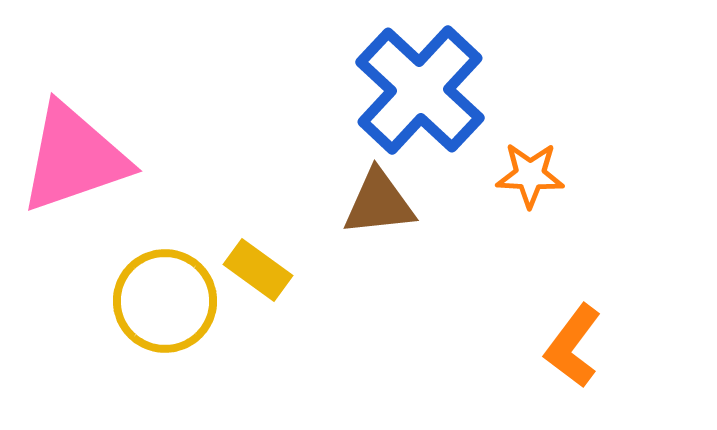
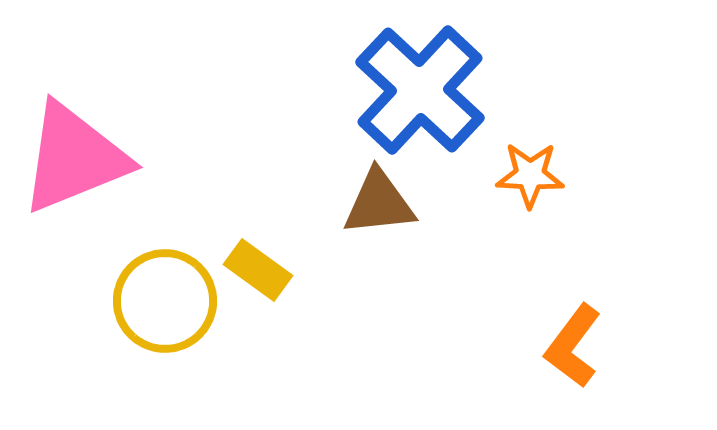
pink triangle: rotated 3 degrees counterclockwise
